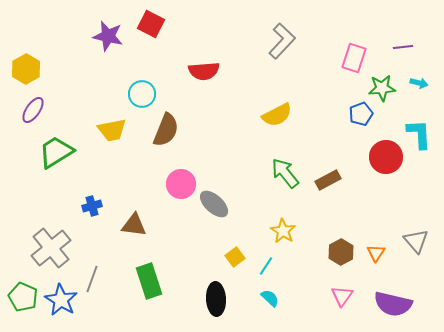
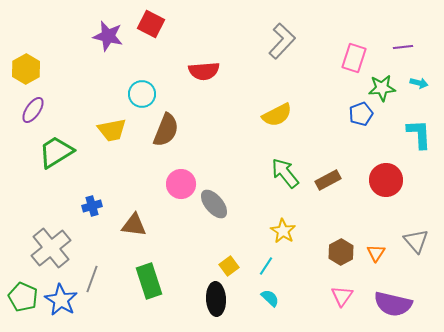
red circle: moved 23 px down
gray ellipse: rotated 8 degrees clockwise
yellow square: moved 6 px left, 9 px down
